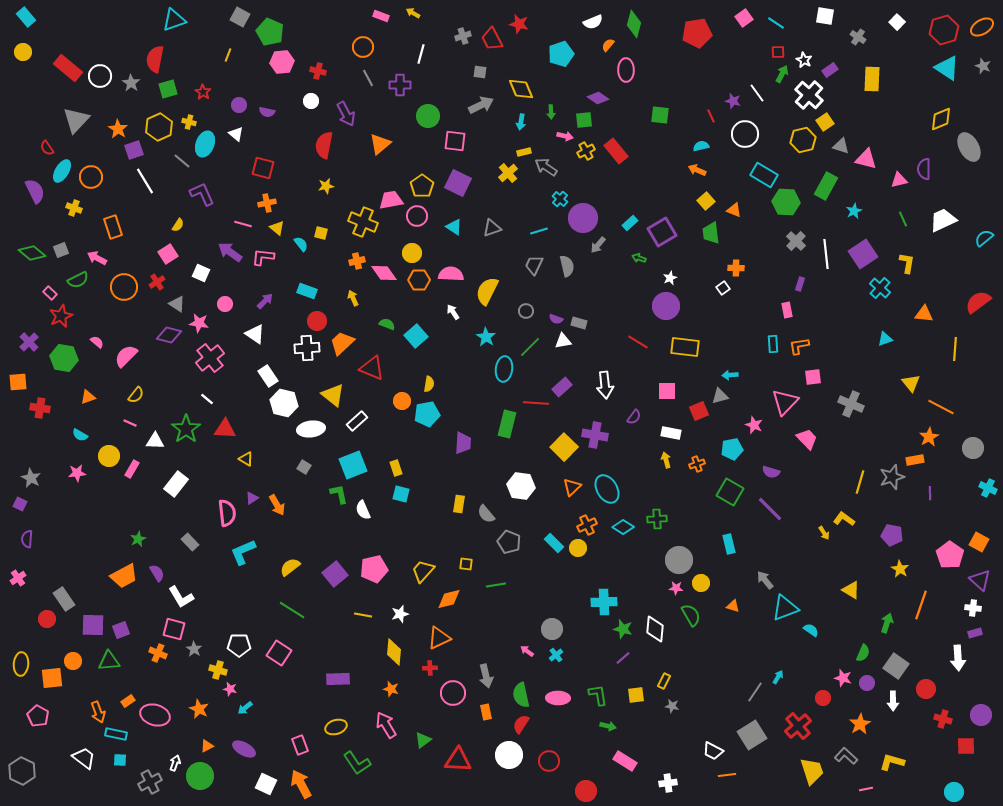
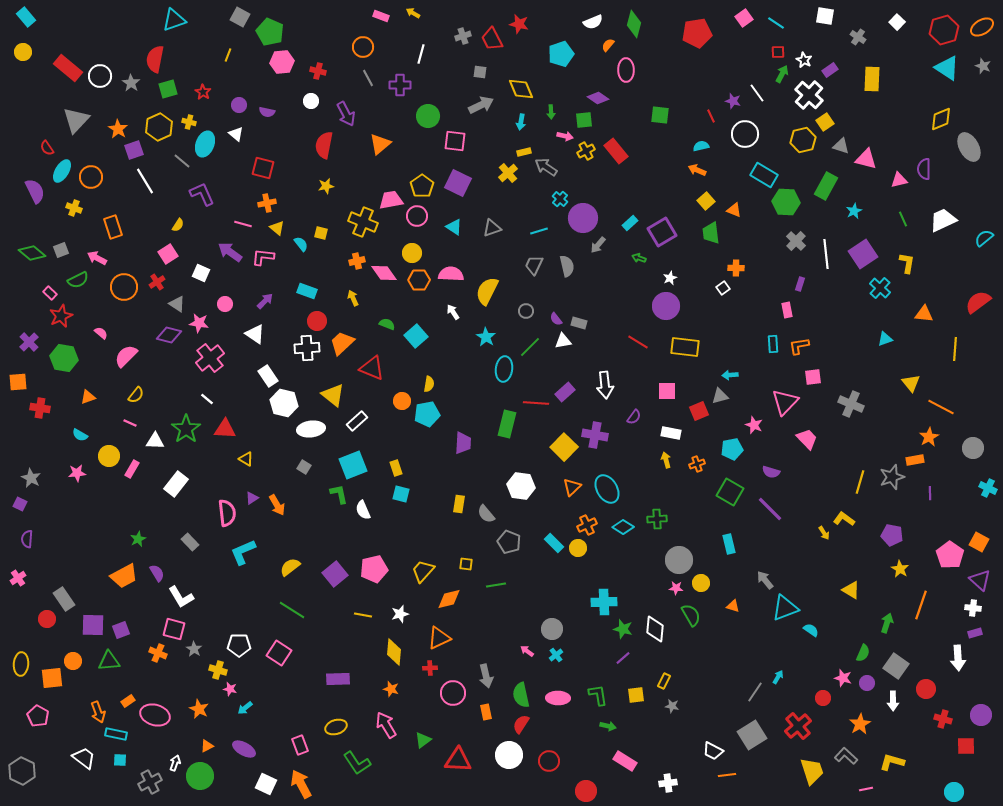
purple semicircle at (556, 319): rotated 32 degrees clockwise
pink semicircle at (97, 342): moved 4 px right, 9 px up
purple rectangle at (562, 387): moved 3 px right, 5 px down
